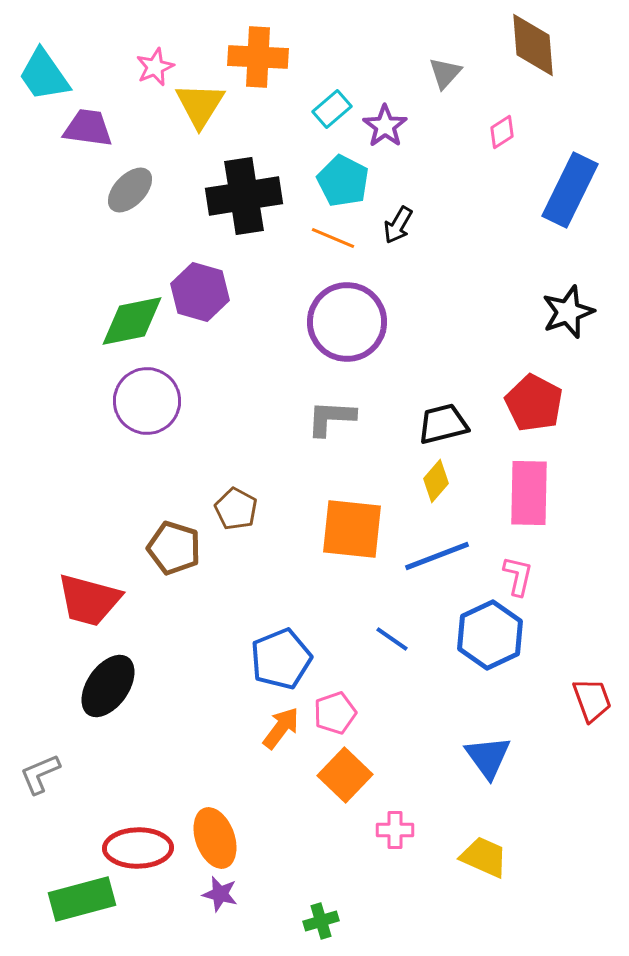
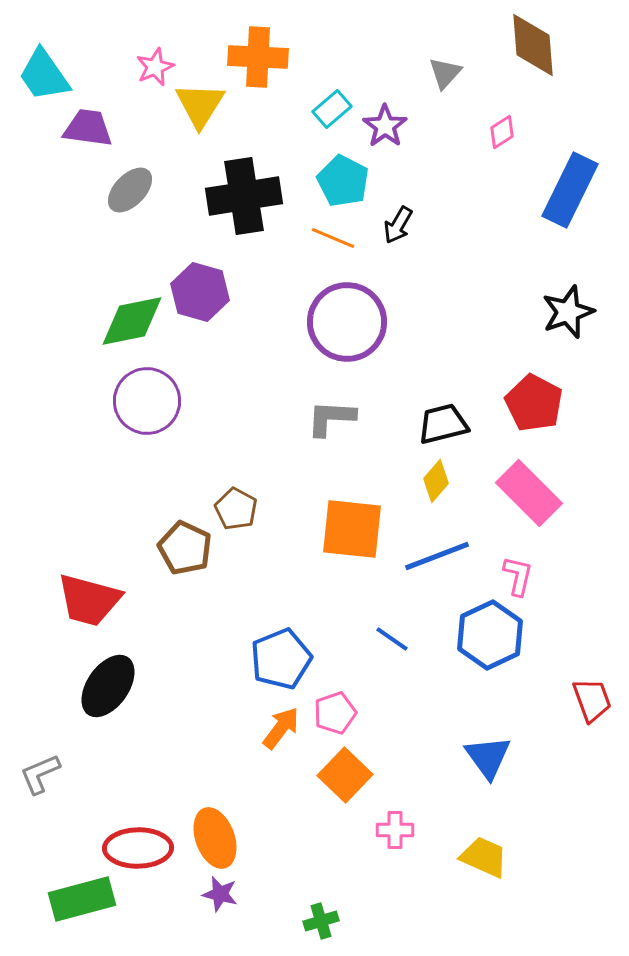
pink rectangle at (529, 493): rotated 46 degrees counterclockwise
brown pentagon at (174, 548): moved 11 px right; rotated 8 degrees clockwise
